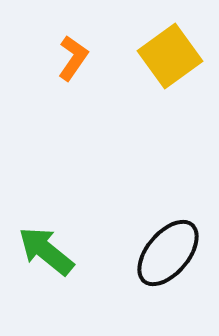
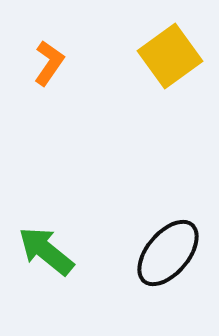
orange L-shape: moved 24 px left, 5 px down
